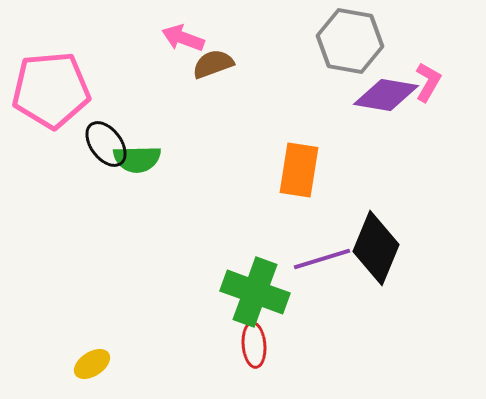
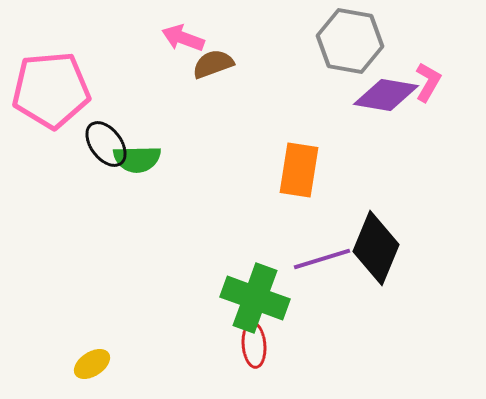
green cross: moved 6 px down
